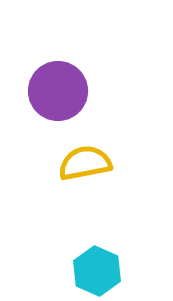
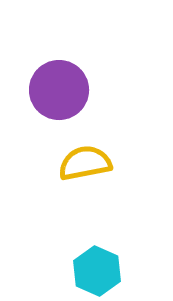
purple circle: moved 1 px right, 1 px up
